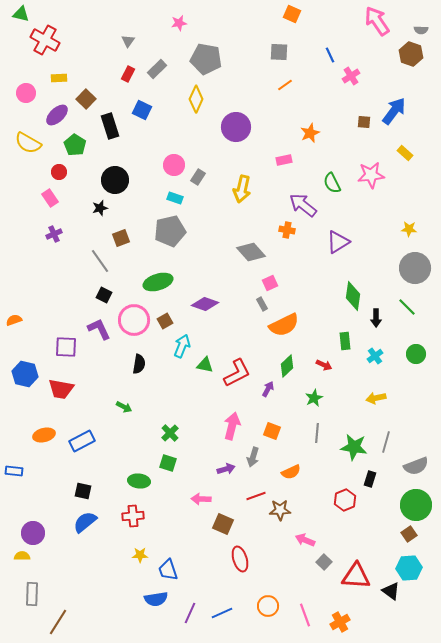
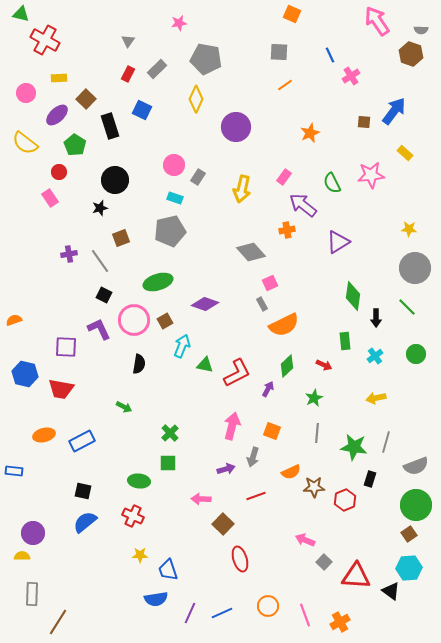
yellow semicircle at (28, 143): moved 3 px left; rotated 8 degrees clockwise
pink rectangle at (284, 160): moved 17 px down; rotated 42 degrees counterclockwise
orange cross at (287, 230): rotated 21 degrees counterclockwise
purple cross at (54, 234): moved 15 px right, 20 px down; rotated 14 degrees clockwise
green square at (168, 463): rotated 18 degrees counterclockwise
brown star at (280, 510): moved 34 px right, 23 px up
red cross at (133, 516): rotated 30 degrees clockwise
brown square at (223, 524): rotated 20 degrees clockwise
